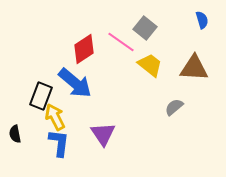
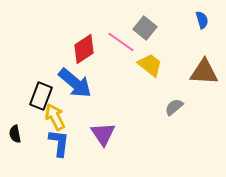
brown triangle: moved 10 px right, 4 px down
